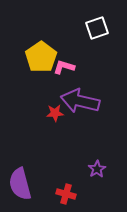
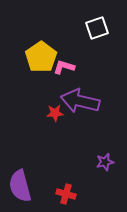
purple star: moved 8 px right, 7 px up; rotated 18 degrees clockwise
purple semicircle: moved 2 px down
